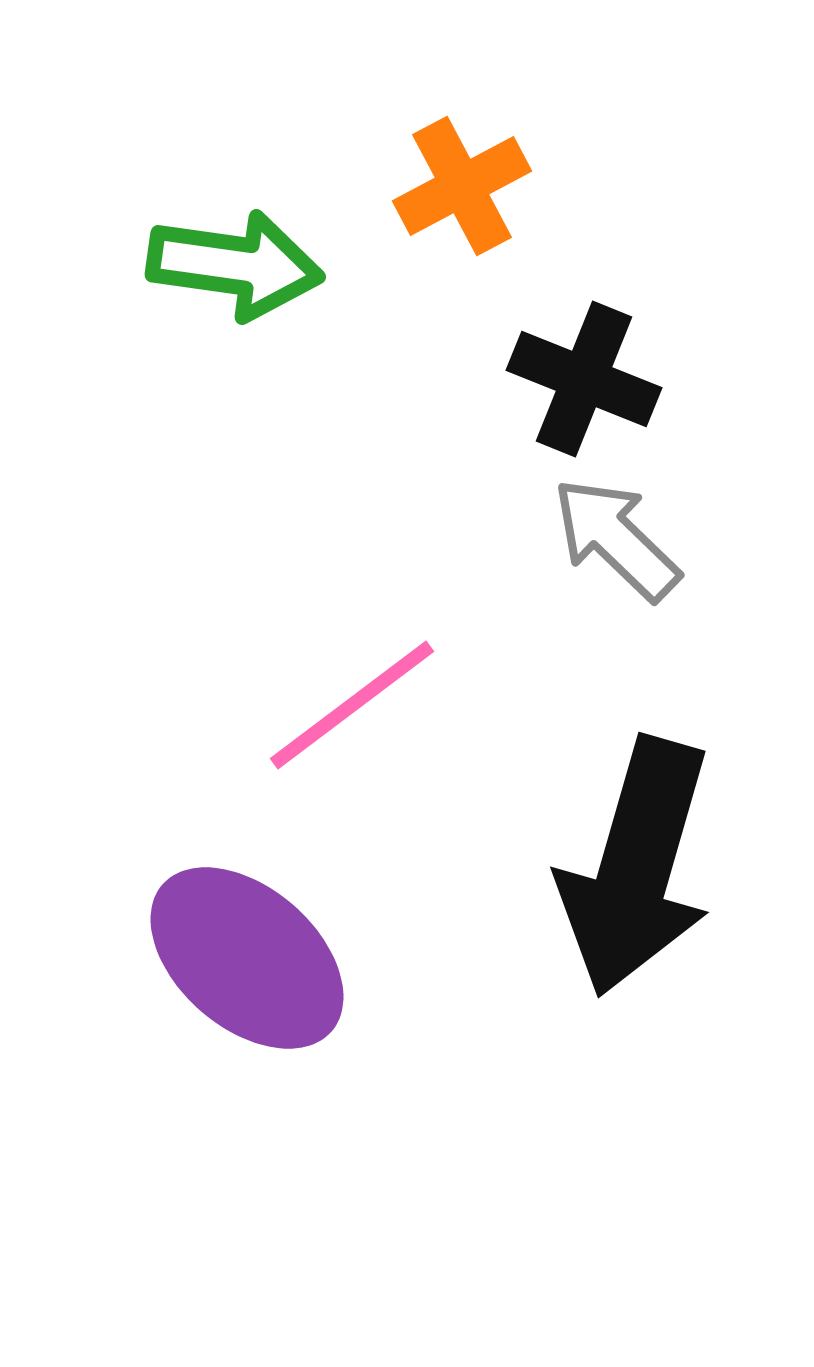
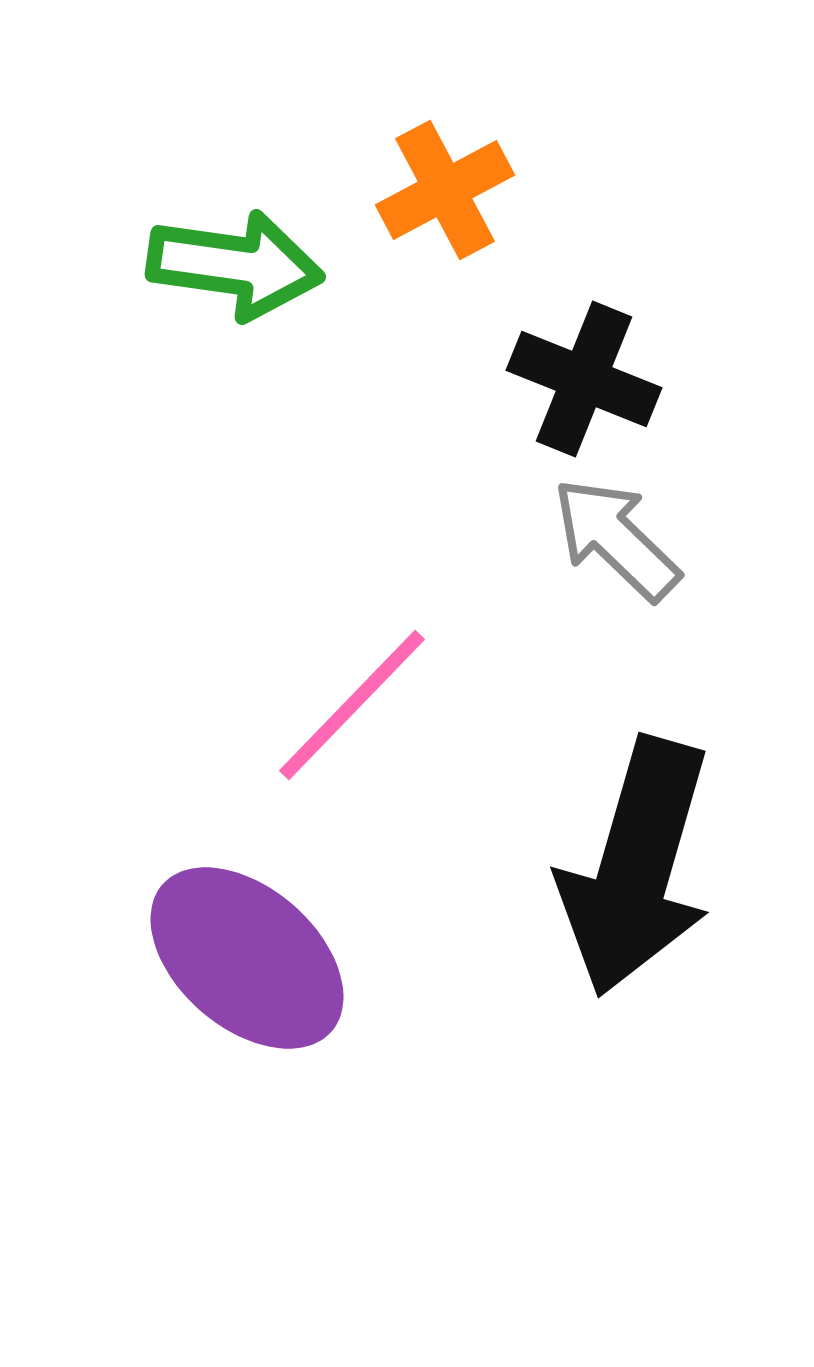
orange cross: moved 17 px left, 4 px down
pink line: rotated 9 degrees counterclockwise
